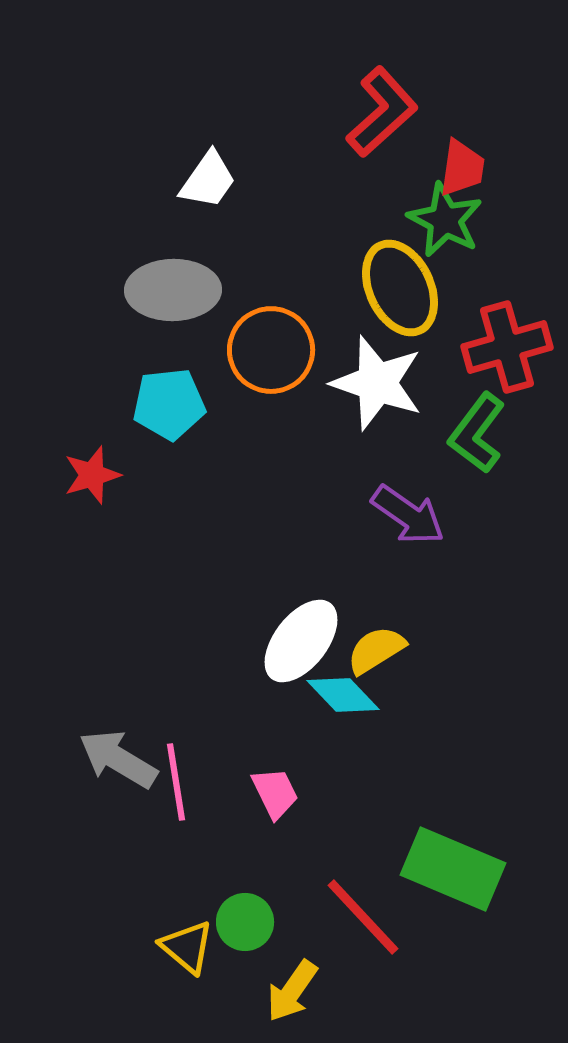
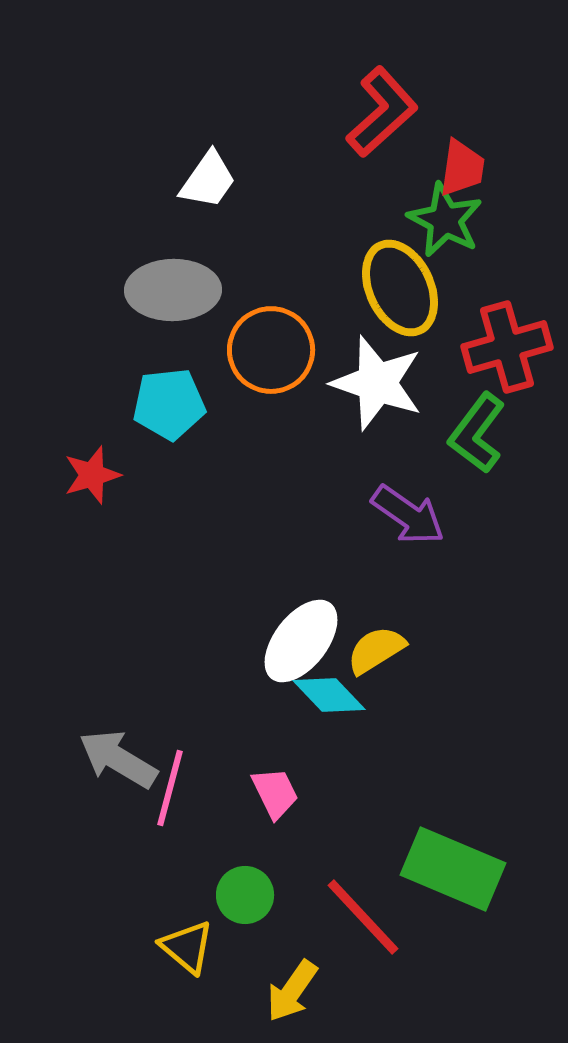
cyan diamond: moved 14 px left
pink line: moved 6 px left, 6 px down; rotated 24 degrees clockwise
green circle: moved 27 px up
